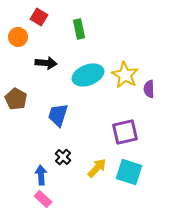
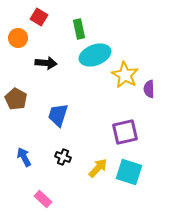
orange circle: moved 1 px down
cyan ellipse: moved 7 px right, 20 px up
black cross: rotated 21 degrees counterclockwise
yellow arrow: moved 1 px right
blue arrow: moved 17 px left, 18 px up; rotated 24 degrees counterclockwise
